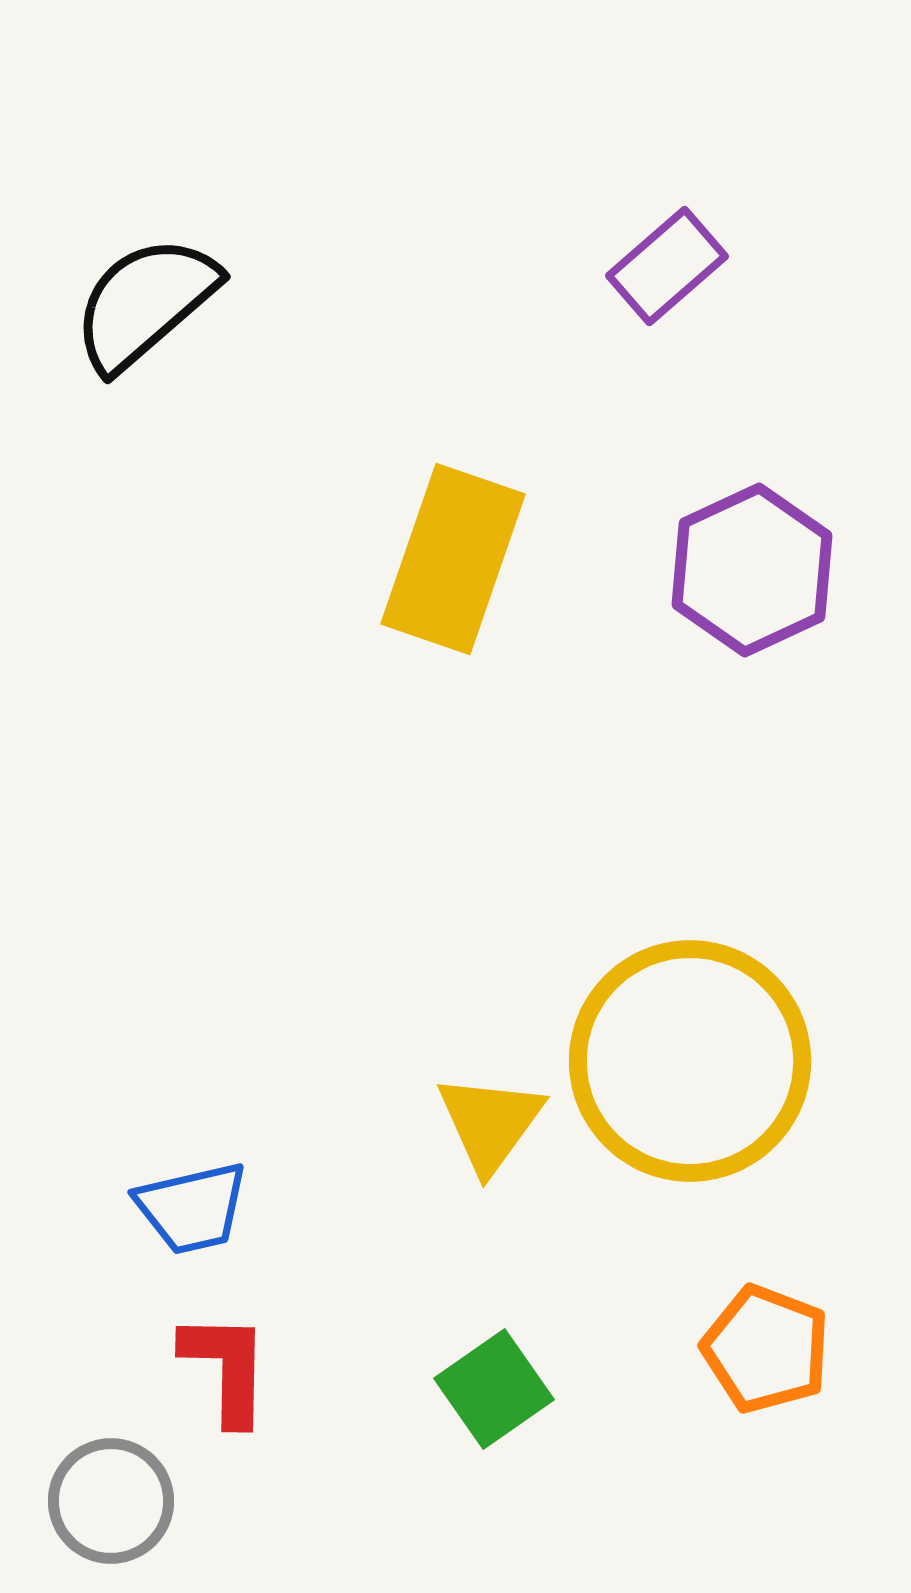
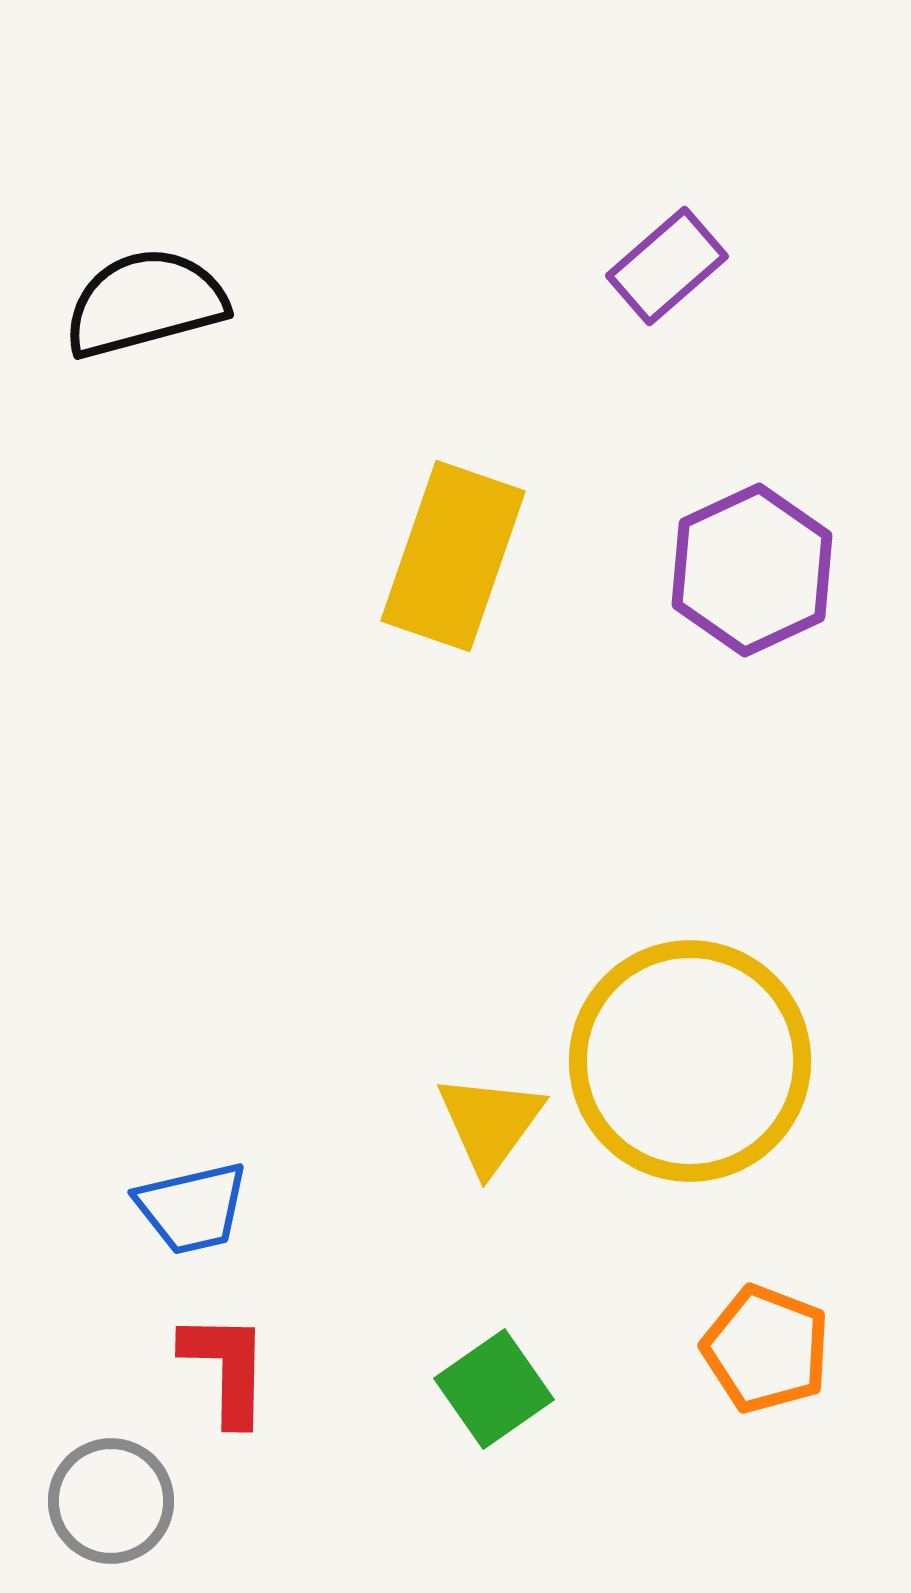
black semicircle: rotated 26 degrees clockwise
yellow rectangle: moved 3 px up
